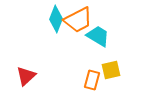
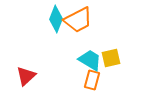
cyan trapezoid: moved 8 px left, 24 px down
yellow square: moved 12 px up
